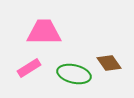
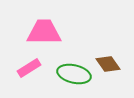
brown diamond: moved 1 px left, 1 px down
